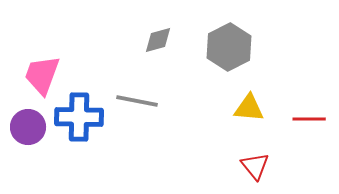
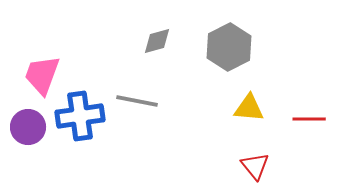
gray diamond: moved 1 px left, 1 px down
blue cross: moved 1 px right, 1 px up; rotated 9 degrees counterclockwise
